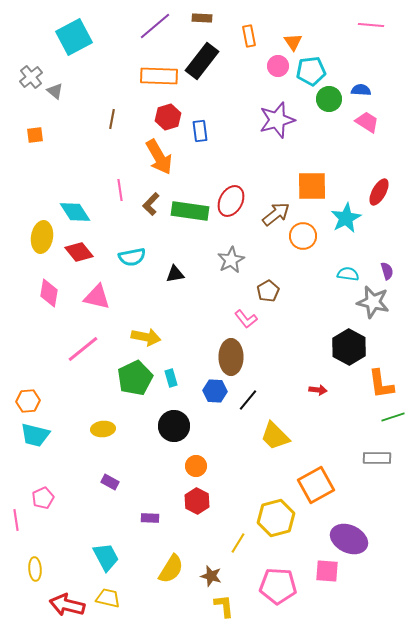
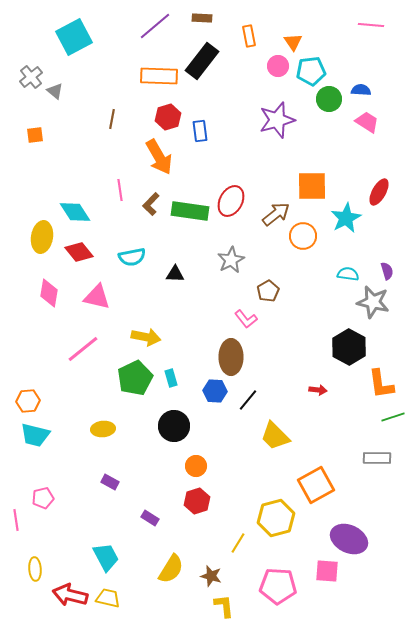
black triangle at (175, 274): rotated 12 degrees clockwise
pink pentagon at (43, 498): rotated 10 degrees clockwise
red hexagon at (197, 501): rotated 15 degrees clockwise
purple rectangle at (150, 518): rotated 30 degrees clockwise
red arrow at (67, 605): moved 3 px right, 10 px up
